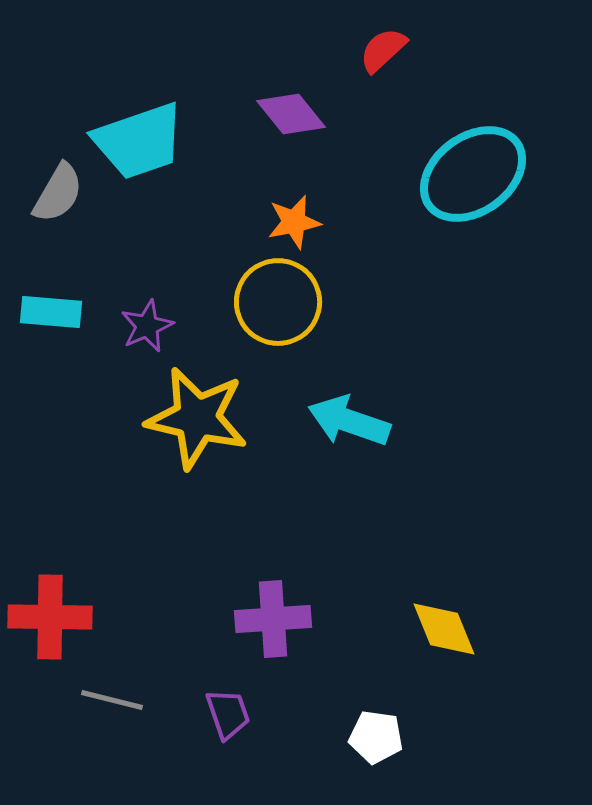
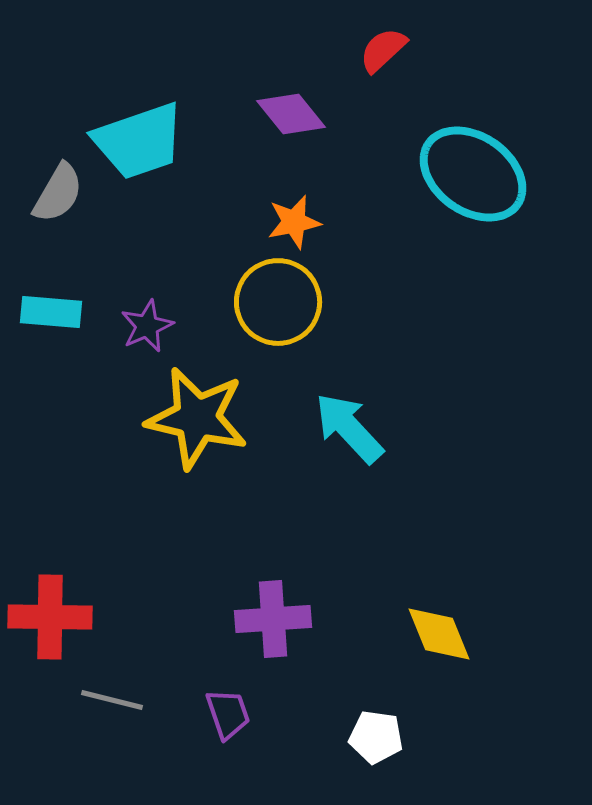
cyan ellipse: rotated 71 degrees clockwise
cyan arrow: moved 7 px down; rotated 28 degrees clockwise
yellow diamond: moved 5 px left, 5 px down
